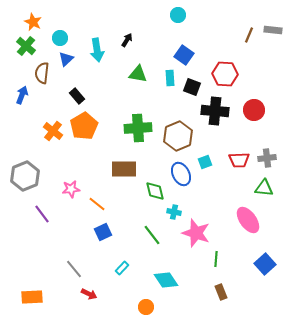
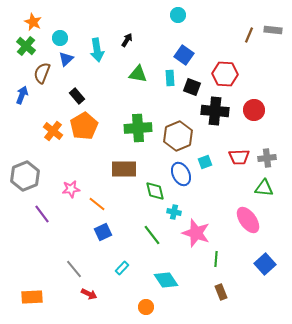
brown semicircle at (42, 73): rotated 15 degrees clockwise
red trapezoid at (239, 160): moved 3 px up
